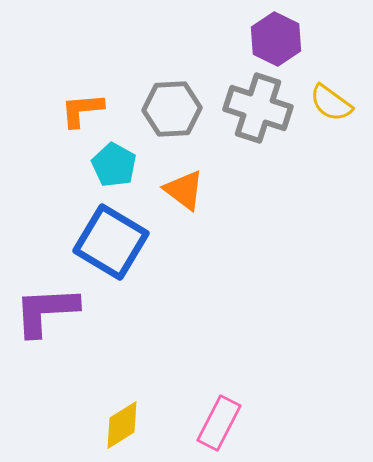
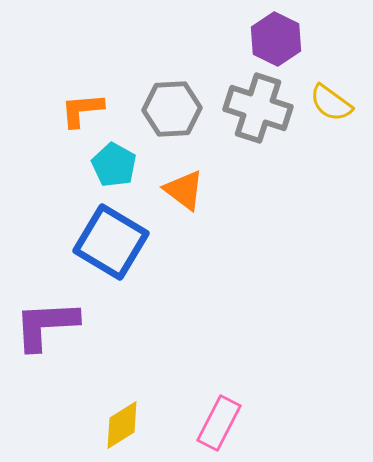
purple L-shape: moved 14 px down
